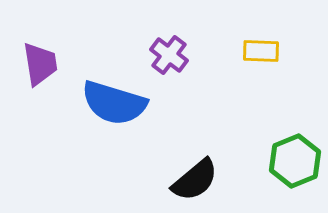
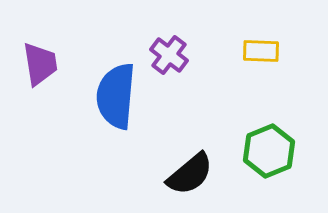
blue semicircle: moved 2 px right, 7 px up; rotated 78 degrees clockwise
green hexagon: moved 26 px left, 10 px up
black semicircle: moved 5 px left, 6 px up
